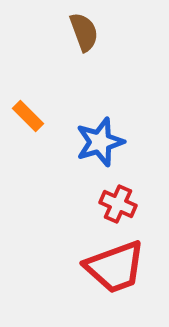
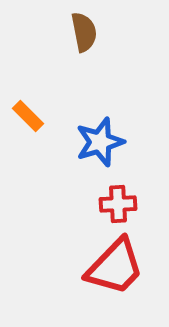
brown semicircle: rotated 9 degrees clockwise
red cross: rotated 27 degrees counterclockwise
red trapezoid: rotated 26 degrees counterclockwise
